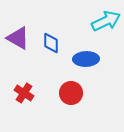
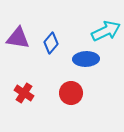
cyan arrow: moved 10 px down
purple triangle: rotated 20 degrees counterclockwise
blue diamond: rotated 40 degrees clockwise
